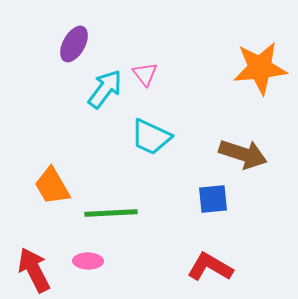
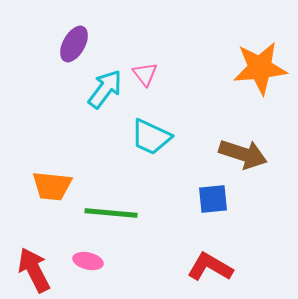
orange trapezoid: rotated 54 degrees counterclockwise
green line: rotated 8 degrees clockwise
pink ellipse: rotated 12 degrees clockwise
